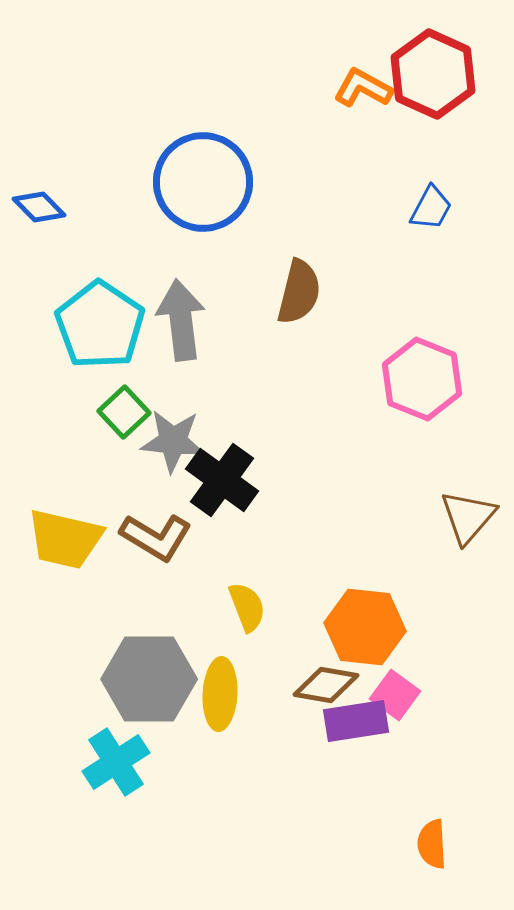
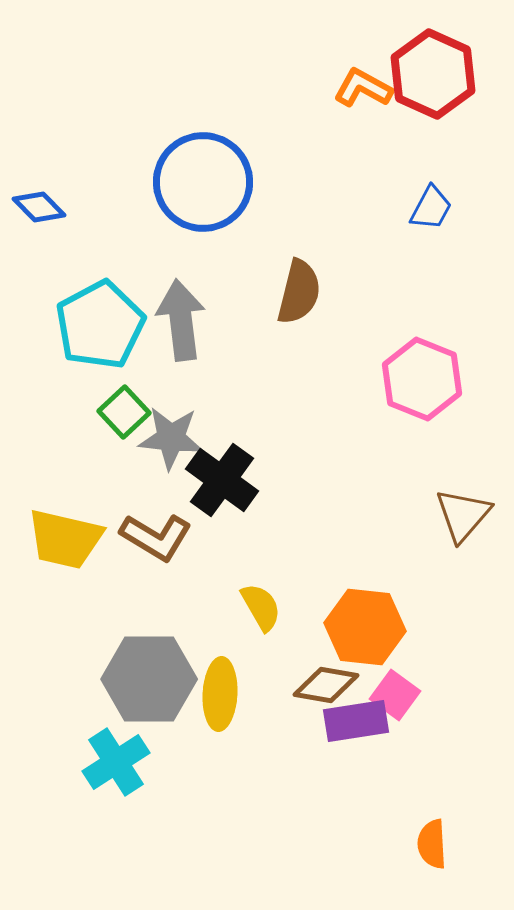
cyan pentagon: rotated 10 degrees clockwise
gray star: moved 2 px left, 3 px up
brown triangle: moved 5 px left, 2 px up
yellow semicircle: moved 14 px right; rotated 9 degrees counterclockwise
